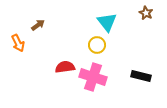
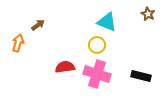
brown star: moved 2 px right, 1 px down
cyan triangle: rotated 30 degrees counterclockwise
orange arrow: rotated 138 degrees counterclockwise
pink cross: moved 4 px right, 3 px up
